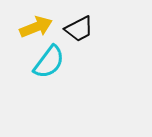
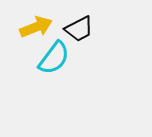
cyan semicircle: moved 5 px right, 4 px up
